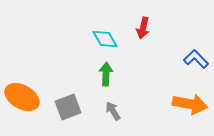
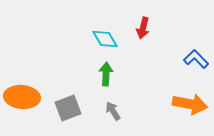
orange ellipse: rotated 24 degrees counterclockwise
gray square: moved 1 px down
